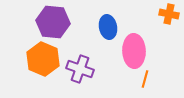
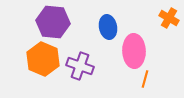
orange cross: moved 4 px down; rotated 18 degrees clockwise
purple cross: moved 3 px up
